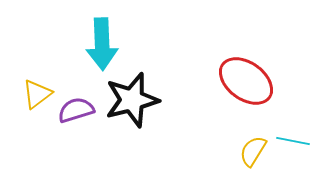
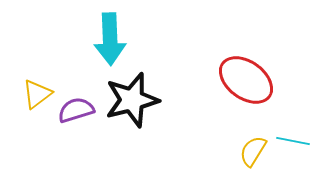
cyan arrow: moved 8 px right, 5 px up
red ellipse: moved 1 px up
